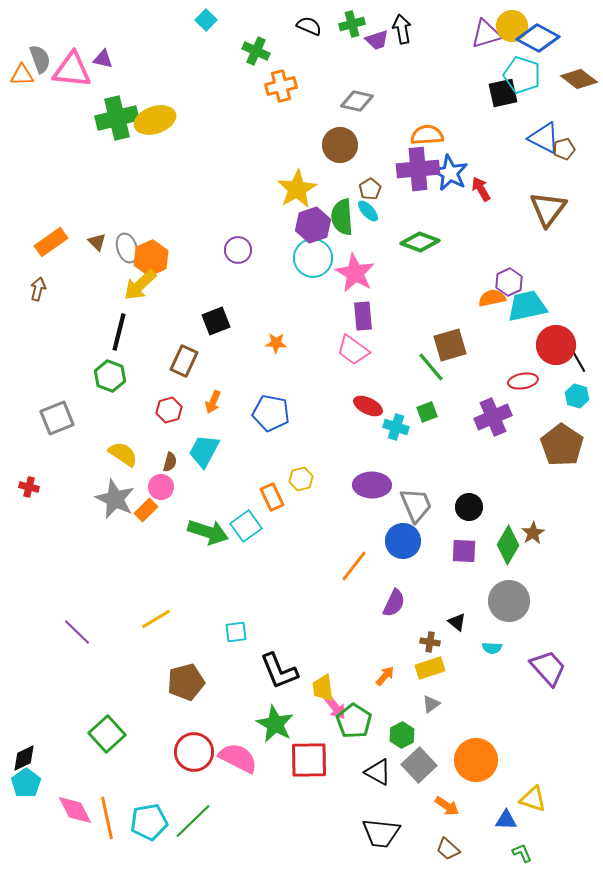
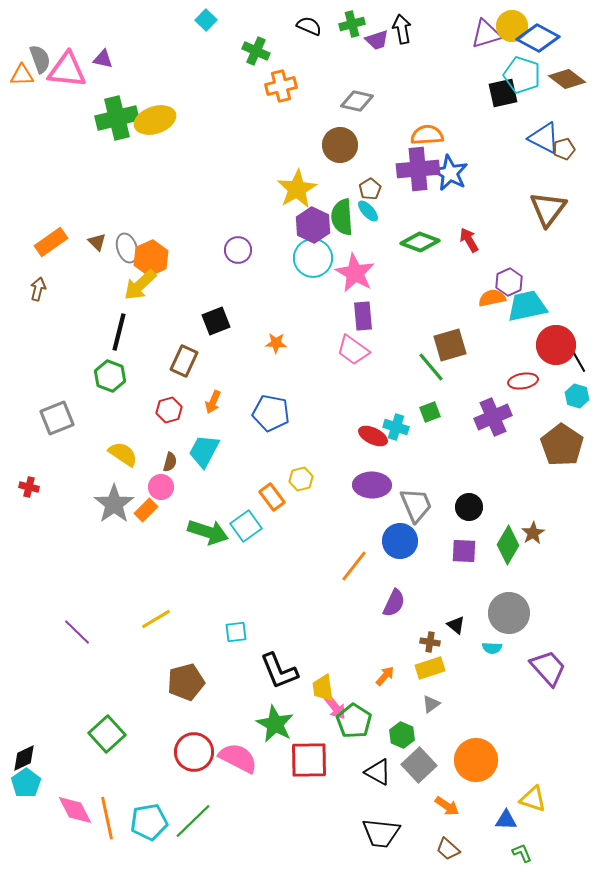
pink triangle at (72, 70): moved 5 px left
brown diamond at (579, 79): moved 12 px left
red arrow at (481, 189): moved 12 px left, 51 px down
purple hexagon at (313, 225): rotated 16 degrees counterclockwise
red ellipse at (368, 406): moved 5 px right, 30 px down
green square at (427, 412): moved 3 px right
orange rectangle at (272, 497): rotated 12 degrees counterclockwise
gray star at (115, 499): moved 1 px left, 5 px down; rotated 12 degrees clockwise
blue circle at (403, 541): moved 3 px left
gray circle at (509, 601): moved 12 px down
black triangle at (457, 622): moved 1 px left, 3 px down
green hexagon at (402, 735): rotated 10 degrees counterclockwise
